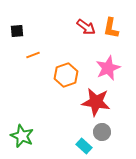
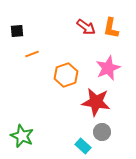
orange line: moved 1 px left, 1 px up
cyan rectangle: moved 1 px left
